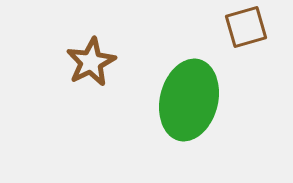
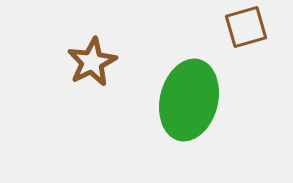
brown star: moved 1 px right
